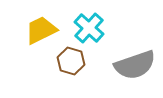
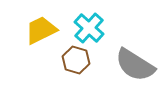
brown hexagon: moved 5 px right, 1 px up
gray semicircle: rotated 51 degrees clockwise
